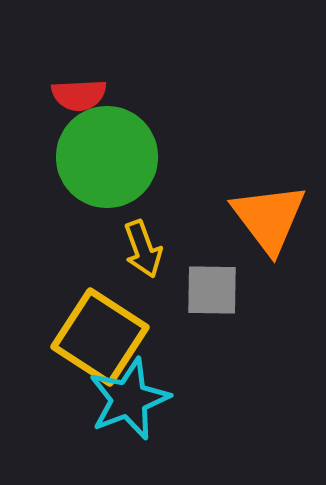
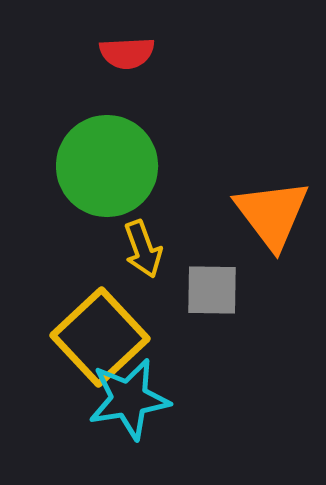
red semicircle: moved 48 px right, 42 px up
green circle: moved 9 px down
orange triangle: moved 3 px right, 4 px up
yellow square: rotated 14 degrees clockwise
cyan star: rotated 12 degrees clockwise
